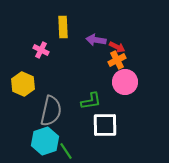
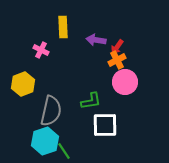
red arrow: rotated 98 degrees clockwise
yellow hexagon: rotated 15 degrees clockwise
green line: moved 2 px left
